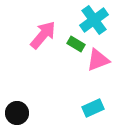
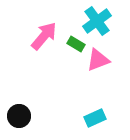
cyan cross: moved 3 px right, 1 px down
pink arrow: moved 1 px right, 1 px down
cyan rectangle: moved 2 px right, 10 px down
black circle: moved 2 px right, 3 px down
